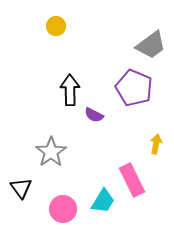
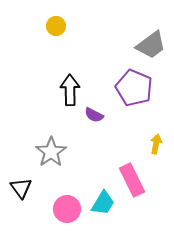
cyan trapezoid: moved 2 px down
pink circle: moved 4 px right
